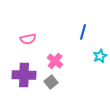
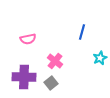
blue line: moved 1 px left
cyan star: moved 2 px down
purple cross: moved 2 px down
gray square: moved 1 px down
